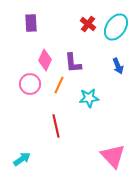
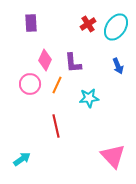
red cross: rotated 21 degrees clockwise
orange line: moved 2 px left
